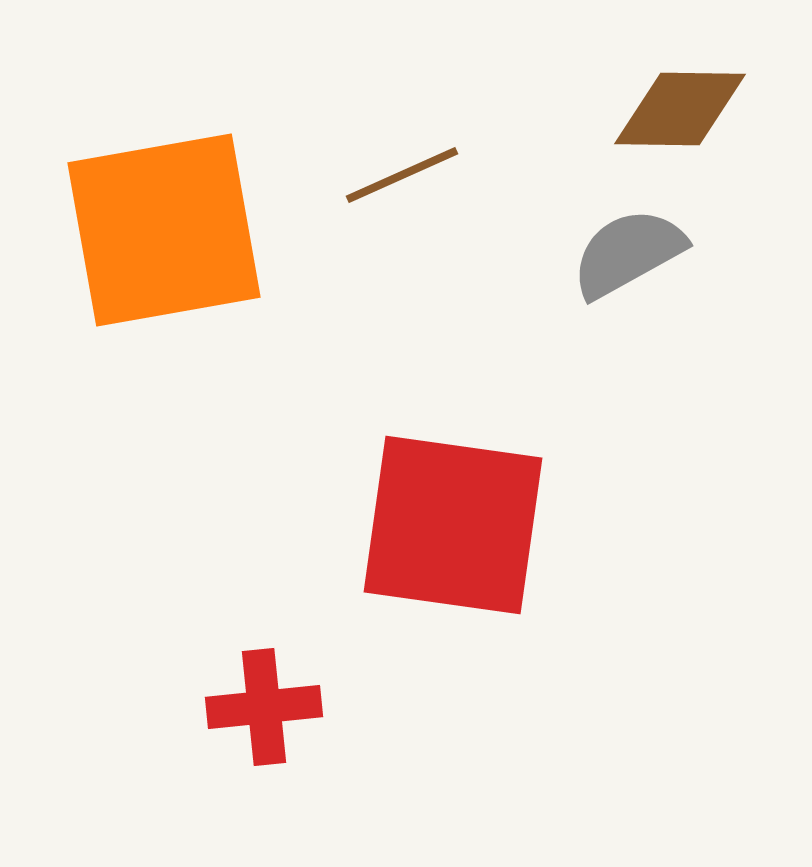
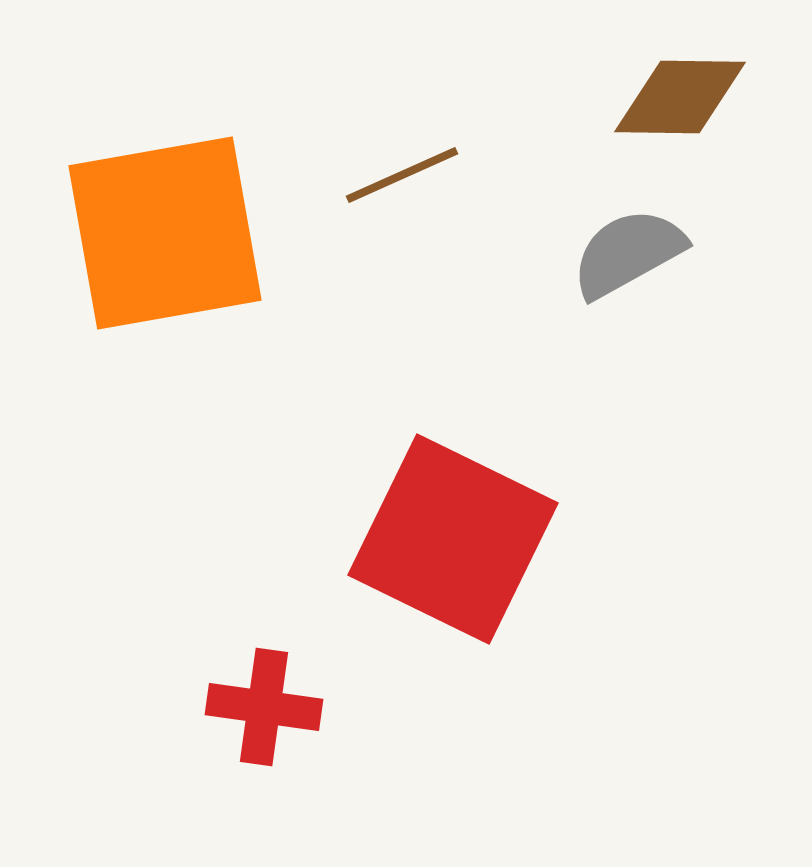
brown diamond: moved 12 px up
orange square: moved 1 px right, 3 px down
red square: moved 14 px down; rotated 18 degrees clockwise
red cross: rotated 14 degrees clockwise
